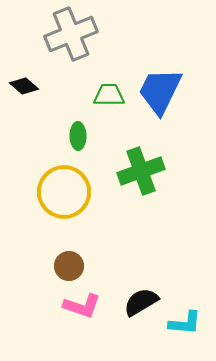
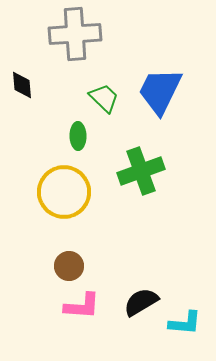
gray cross: moved 4 px right; rotated 18 degrees clockwise
black diamond: moved 2 px left, 1 px up; rotated 44 degrees clockwise
green trapezoid: moved 5 px left, 3 px down; rotated 44 degrees clockwise
pink L-shape: rotated 15 degrees counterclockwise
